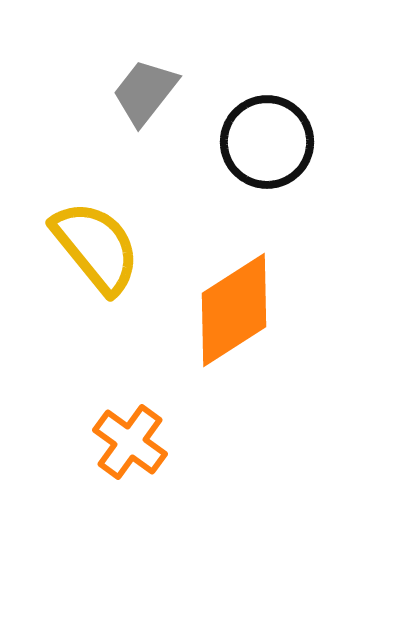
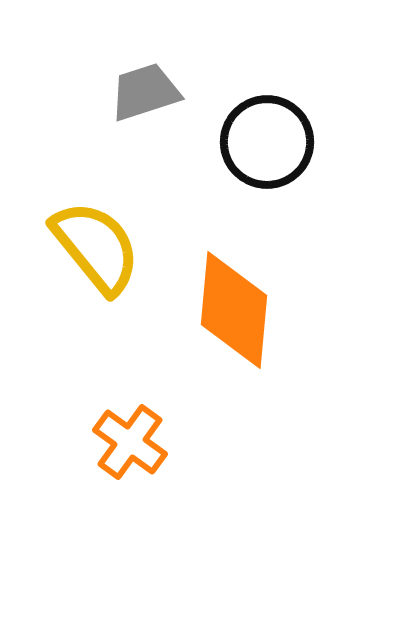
gray trapezoid: rotated 34 degrees clockwise
orange diamond: rotated 52 degrees counterclockwise
